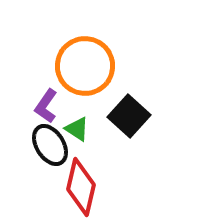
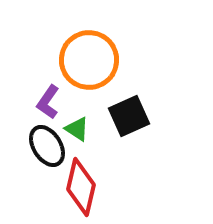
orange circle: moved 4 px right, 6 px up
purple L-shape: moved 2 px right, 4 px up
black square: rotated 24 degrees clockwise
black ellipse: moved 3 px left, 1 px down
